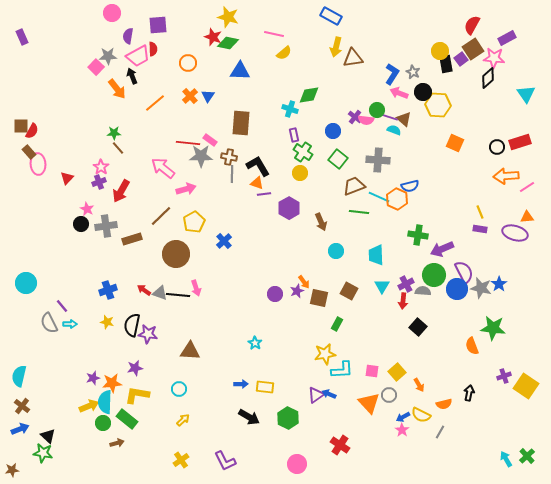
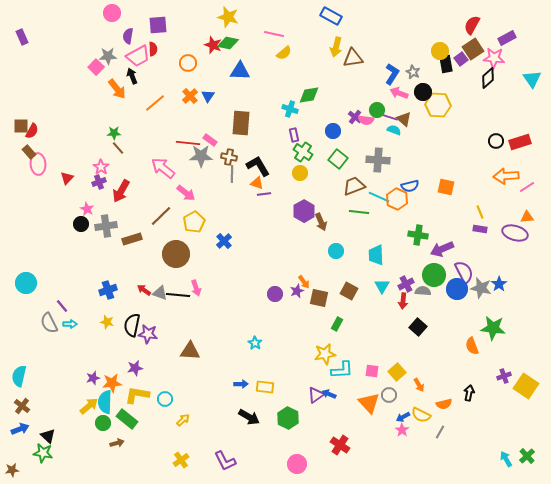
red star at (213, 37): moved 8 px down
cyan triangle at (526, 94): moved 6 px right, 15 px up
orange square at (455, 143): moved 9 px left, 44 px down; rotated 12 degrees counterclockwise
black circle at (497, 147): moved 1 px left, 6 px up
pink arrow at (186, 189): moved 4 px down; rotated 54 degrees clockwise
purple hexagon at (289, 208): moved 15 px right, 3 px down
cyan circle at (179, 389): moved 14 px left, 10 px down
yellow arrow at (89, 406): rotated 18 degrees counterclockwise
